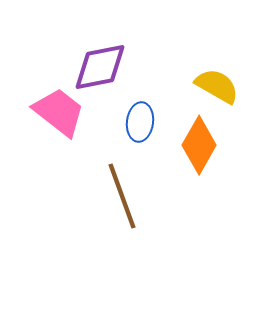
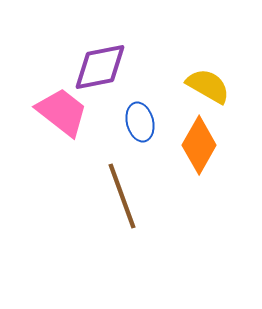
yellow semicircle: moved 9 px left
pink trapezoid: moved 3 px right
blue ellipse: rotated 21 degrees counterclockwise
